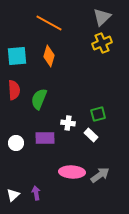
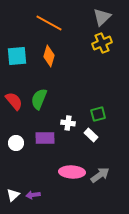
red semicircle: moved 11 px down; rotated 36 degrees counterclockwise
purple arrow: moved 3 px left, 2 px down; rotated 88 degrees counterclockwise
